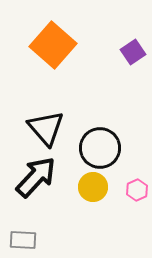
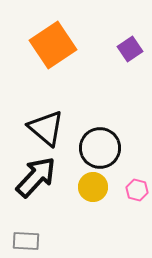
orange square: rotated 15 degrees clockwise
purple square: moved 3 px left, 3 px up
black triangle: rotated 9 degrees counterclockwise
pink hexagon: rotated 20 degrees counterclockwise
gray rectangle: moved 3 px right, 1 px down
